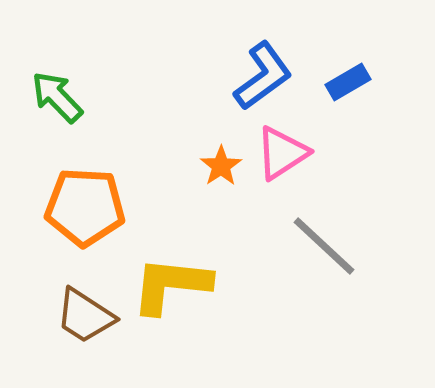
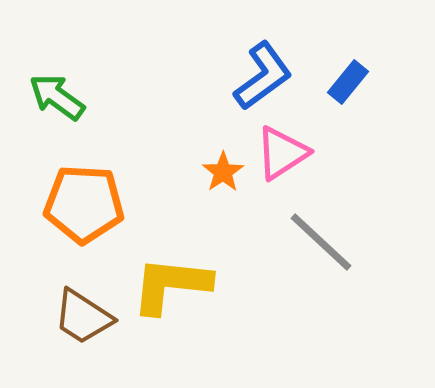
blue rectangle: rotated 21 degrees counterclockwise
green arrow: rotated 10 degrees counterclockwise
orange star: moved 2 px right, 6 px down
orange pentagon: moved 1 px left, 3 px up
gray line: moved 3 px left, 4 px up
brown trapezoid: moved 2 px left, 1 px down
